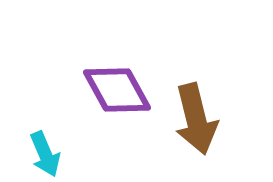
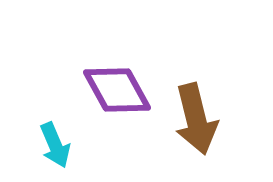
cyan arrow: moved 10 px right, 9 px up
